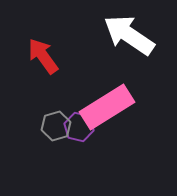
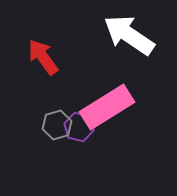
red arrow: moved 1 px down
gray hexagon: moved 1 px right, 1 px up
